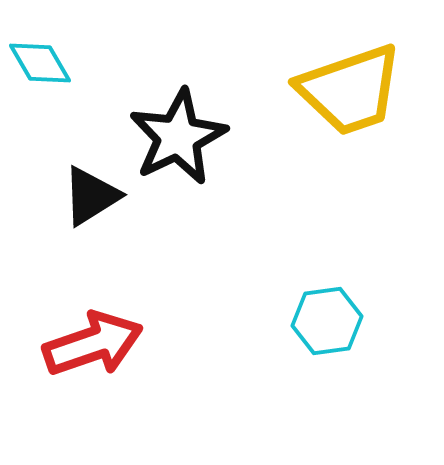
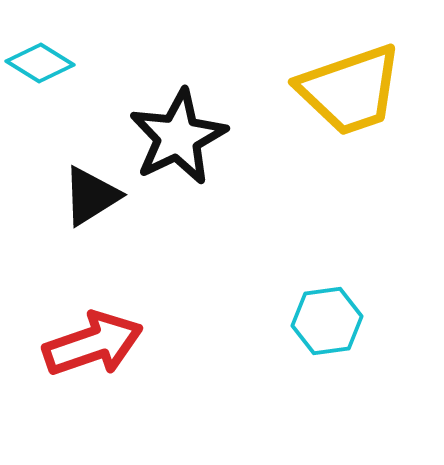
cyan diamond: rotated 28 degrees counterclockwise
